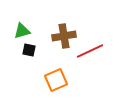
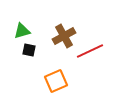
brown cross: rotated 20 degrees counterclockwise
orange square: moved 1 px down
